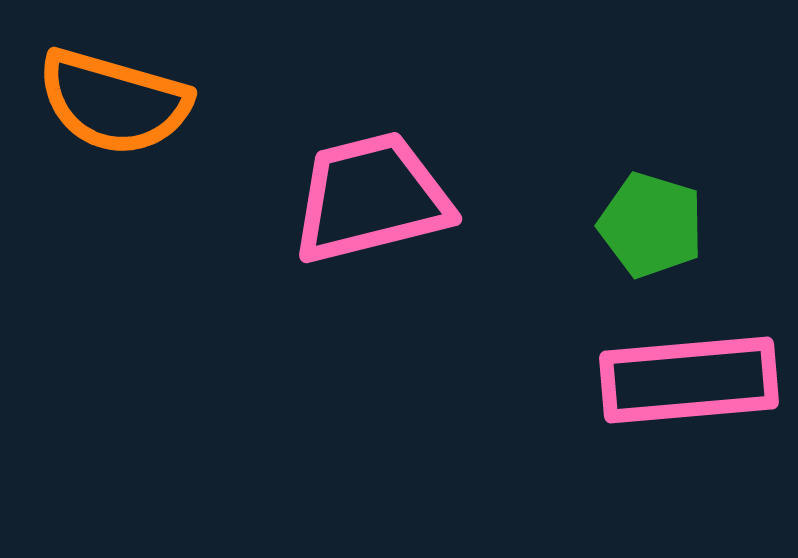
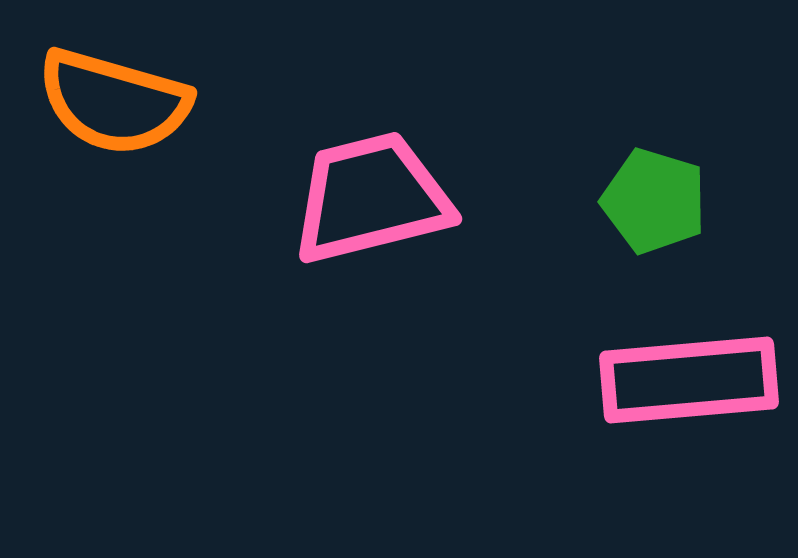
green pentagon: moved 3 px right, 24 px up
